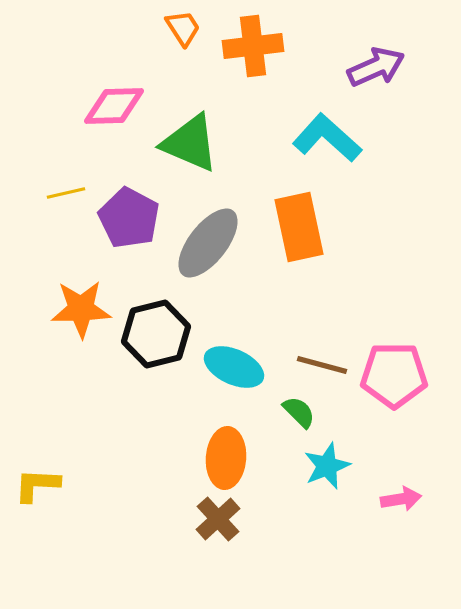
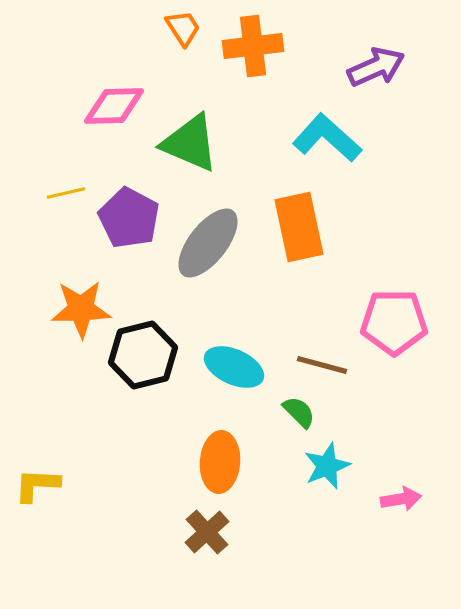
black hexagon: moved 13 px left, 21 px down
pink pentagon: moved 53 px up
orange ellipse: moved 6 px left, 4 px down
brown cross: moved 11 px left, 13 px down
